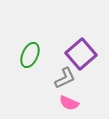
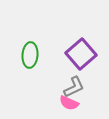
green ellipse: rotated 20 degrees counterclockwise
gray L-shape: moved 9 px right, 9 px down
